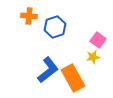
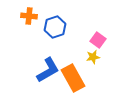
blue L-shape: rotated 8 degrees clockwise
